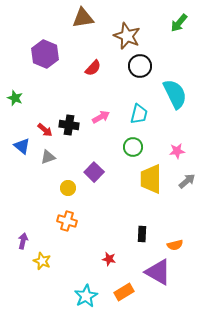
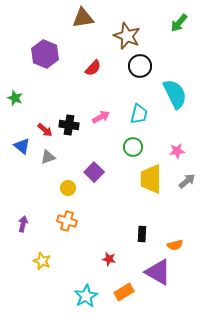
purple arrow: moved 17 px up
